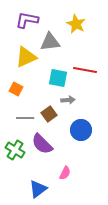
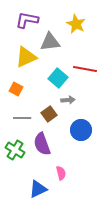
red line: moved 1 px up
cyan square: rotated 30 degrees clockwise
gray line: moved 3 px left
purple semicircle: rotated 25 degrees clockwise
pink semicircle: moved 4 px left; rotated 40 degrees counterclockwise
blue triangle: rotated 12 degrees clockwise
